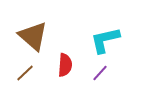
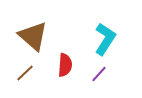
cyan L-shape: moved 1 px up; rotated 136 degrees clockwise
purple line: moved 1 px left, 1 px down
